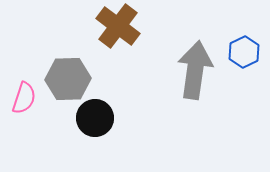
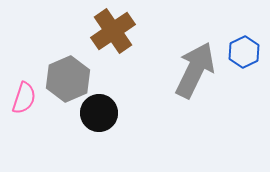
brown cross: moved 5 px left, 5 px down; rotated 18 degrees clockwise
gray arrow: rotated 18 degrees clockwise
gray hexagon: rotated 21 degrees counterclockwise
black circle: moved 4 px right, 5 px up
